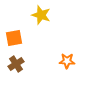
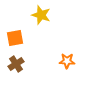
orange square: moved 1 px right
